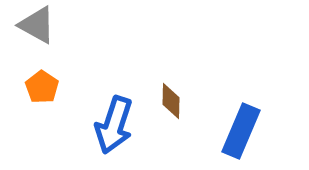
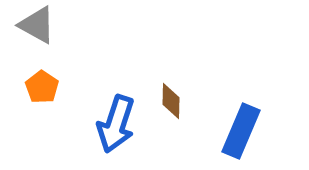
blue arrow: moved 2 px right, 1 px up
